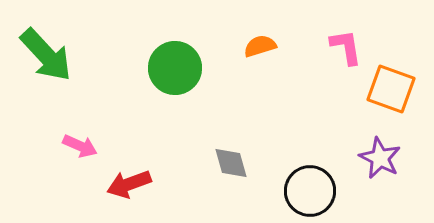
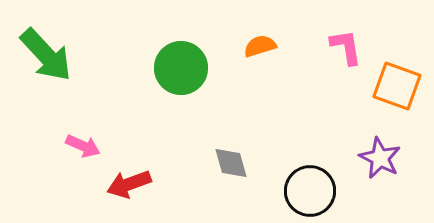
green circle: moved 6 px right
orange square: moved 6 px right, 3 px up
pink arrow: moved 3 px right
